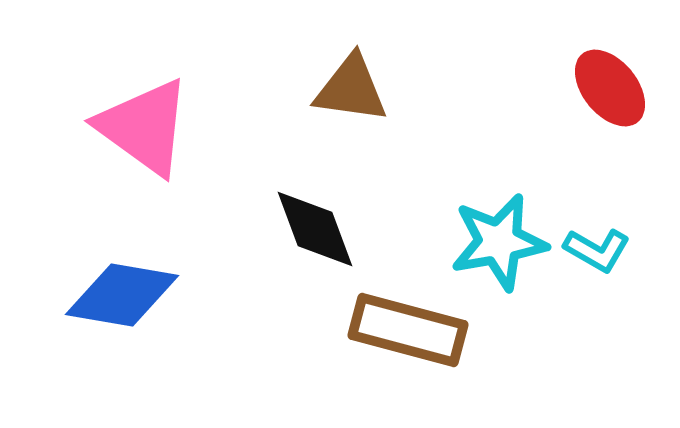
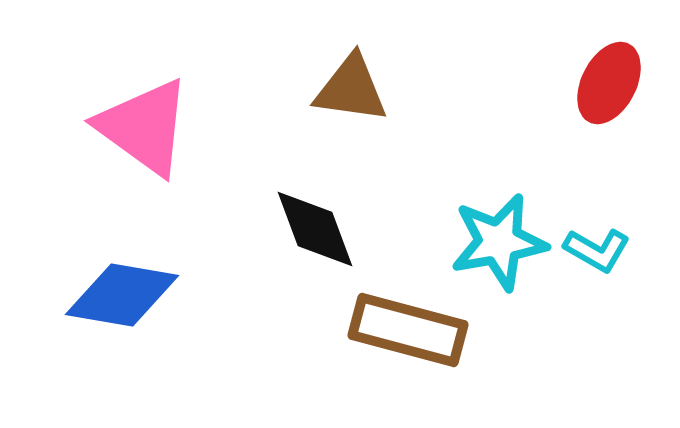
red ellipse: moved 1 px left, 5 px up; rotated 66 degrees clockwise
